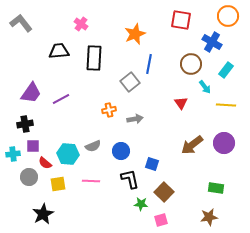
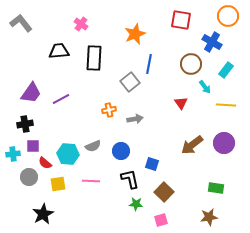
green star: moved 5 px left
